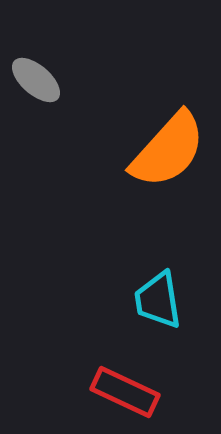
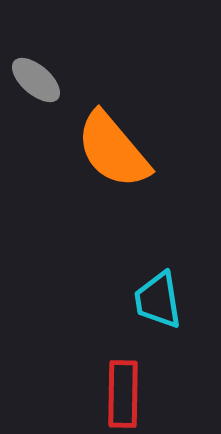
orange semicircle: moved 55 px left; rotated 98 degrees clockwise
red rectangle: moved 2 px left, 2 px down; rotated 66 degrees clockwise
